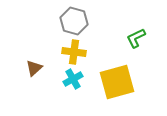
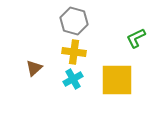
yellow square: moved 2 px up; rotated 15 degrees clockwise
